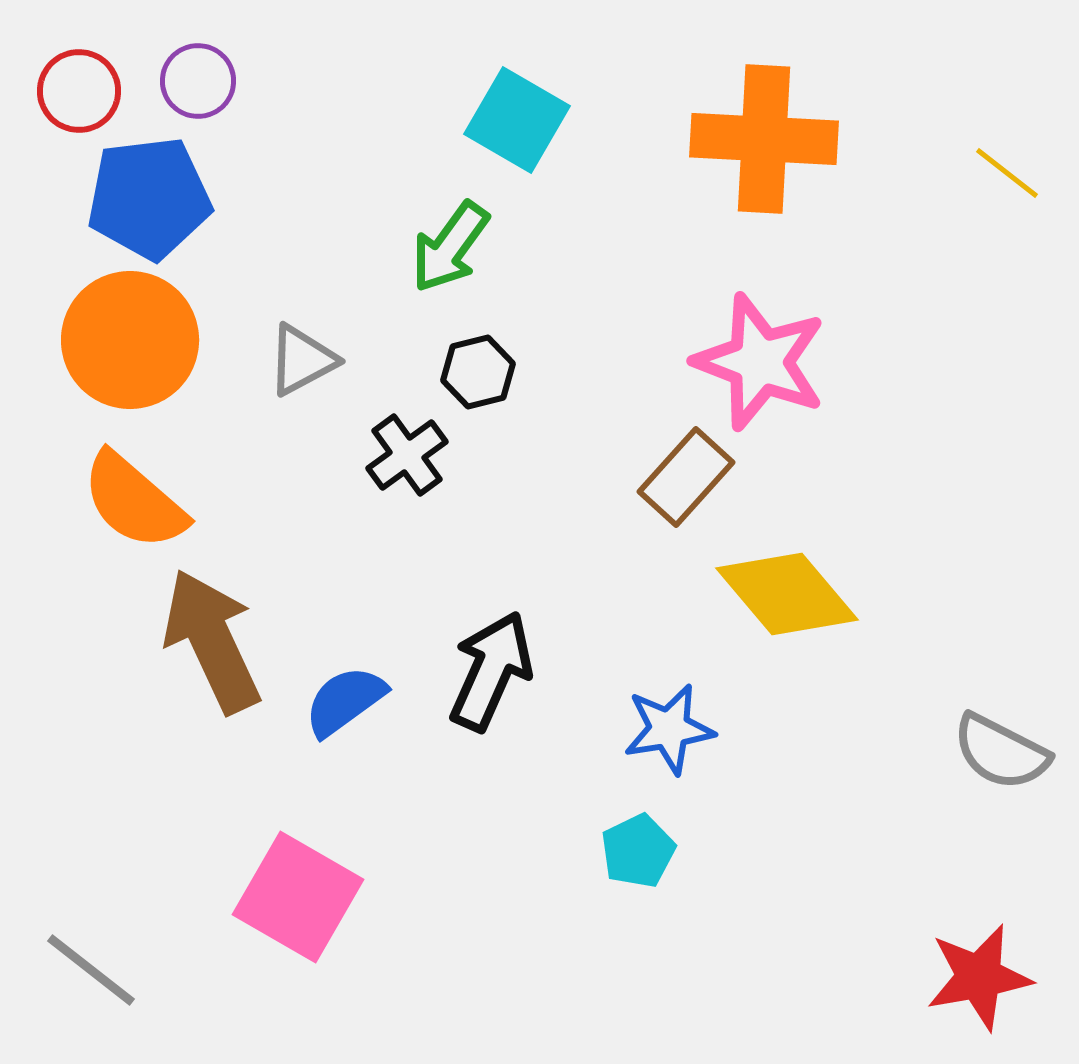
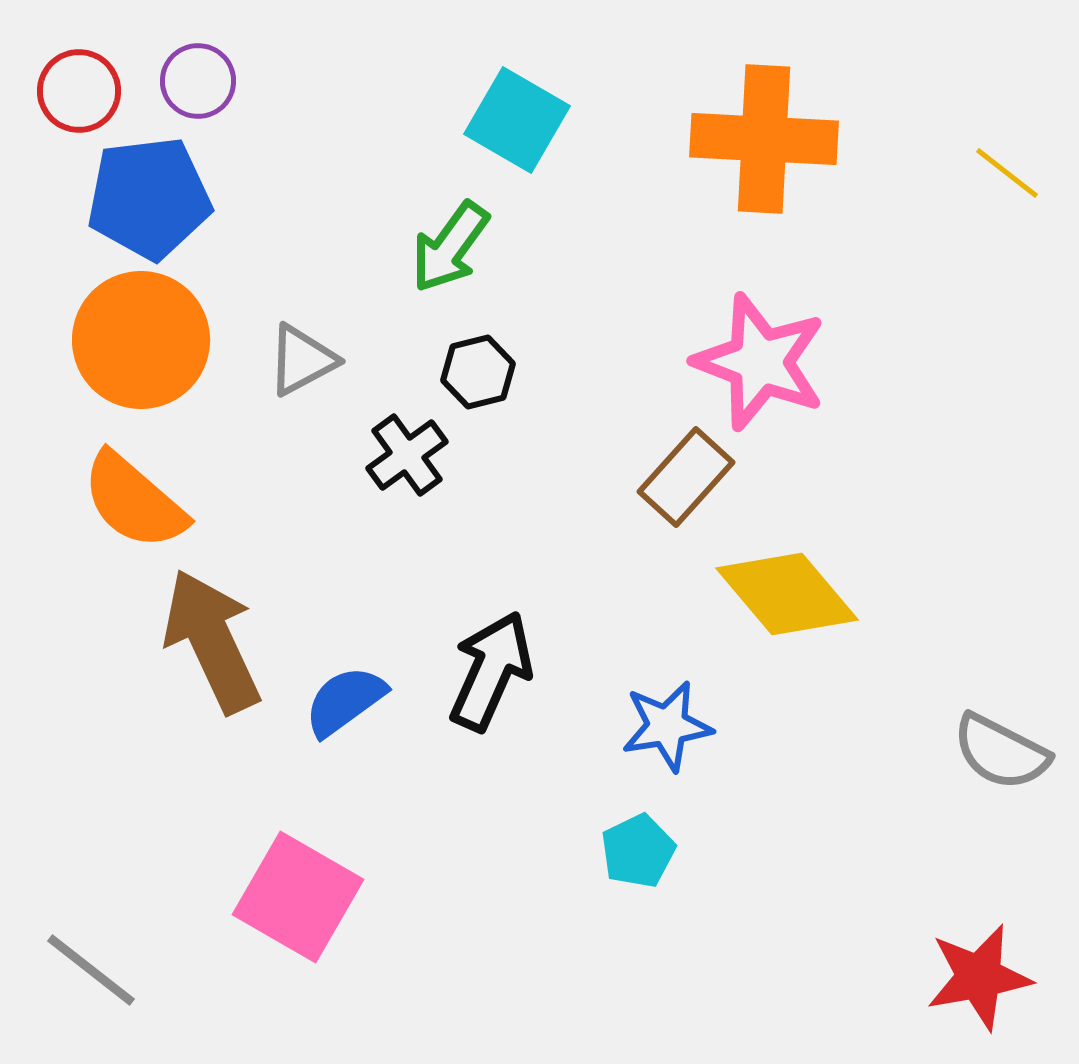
orange circle: moved 11 px right
blue star: moved 2 px left, 3 px up
